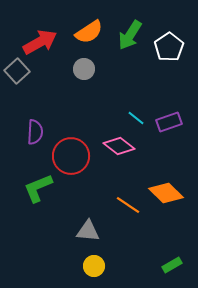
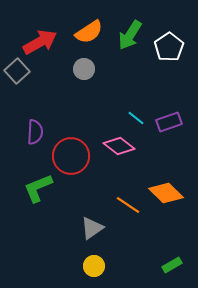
gray triangle: moved 4 px right, 3 px up; rotated 40 degrees counterclockwise
